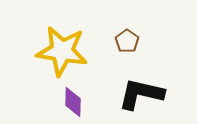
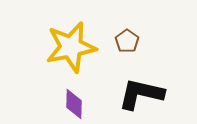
yellow star: moved 9 px right, 4 px up; rotated 21 degrees counterclockwise
purple diamond: moved 1 px right, 2 px down
